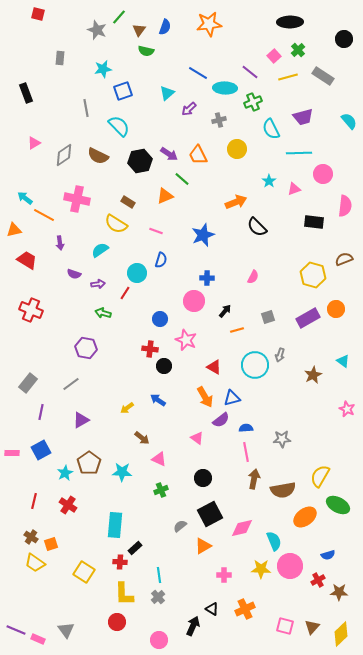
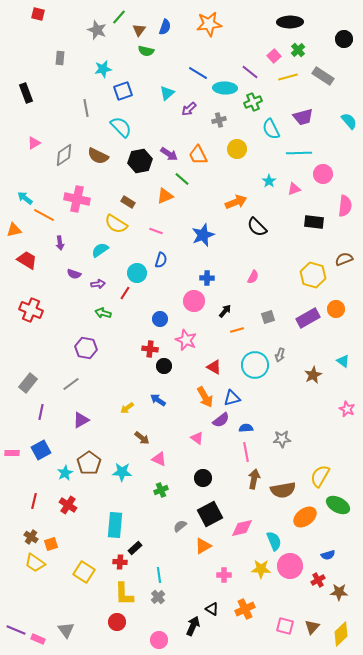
cyan semicircle at (119, 126): moved 2 px right, 1 px down
